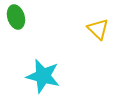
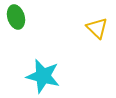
yellow triangle: moved 1 px left, 1 px up
